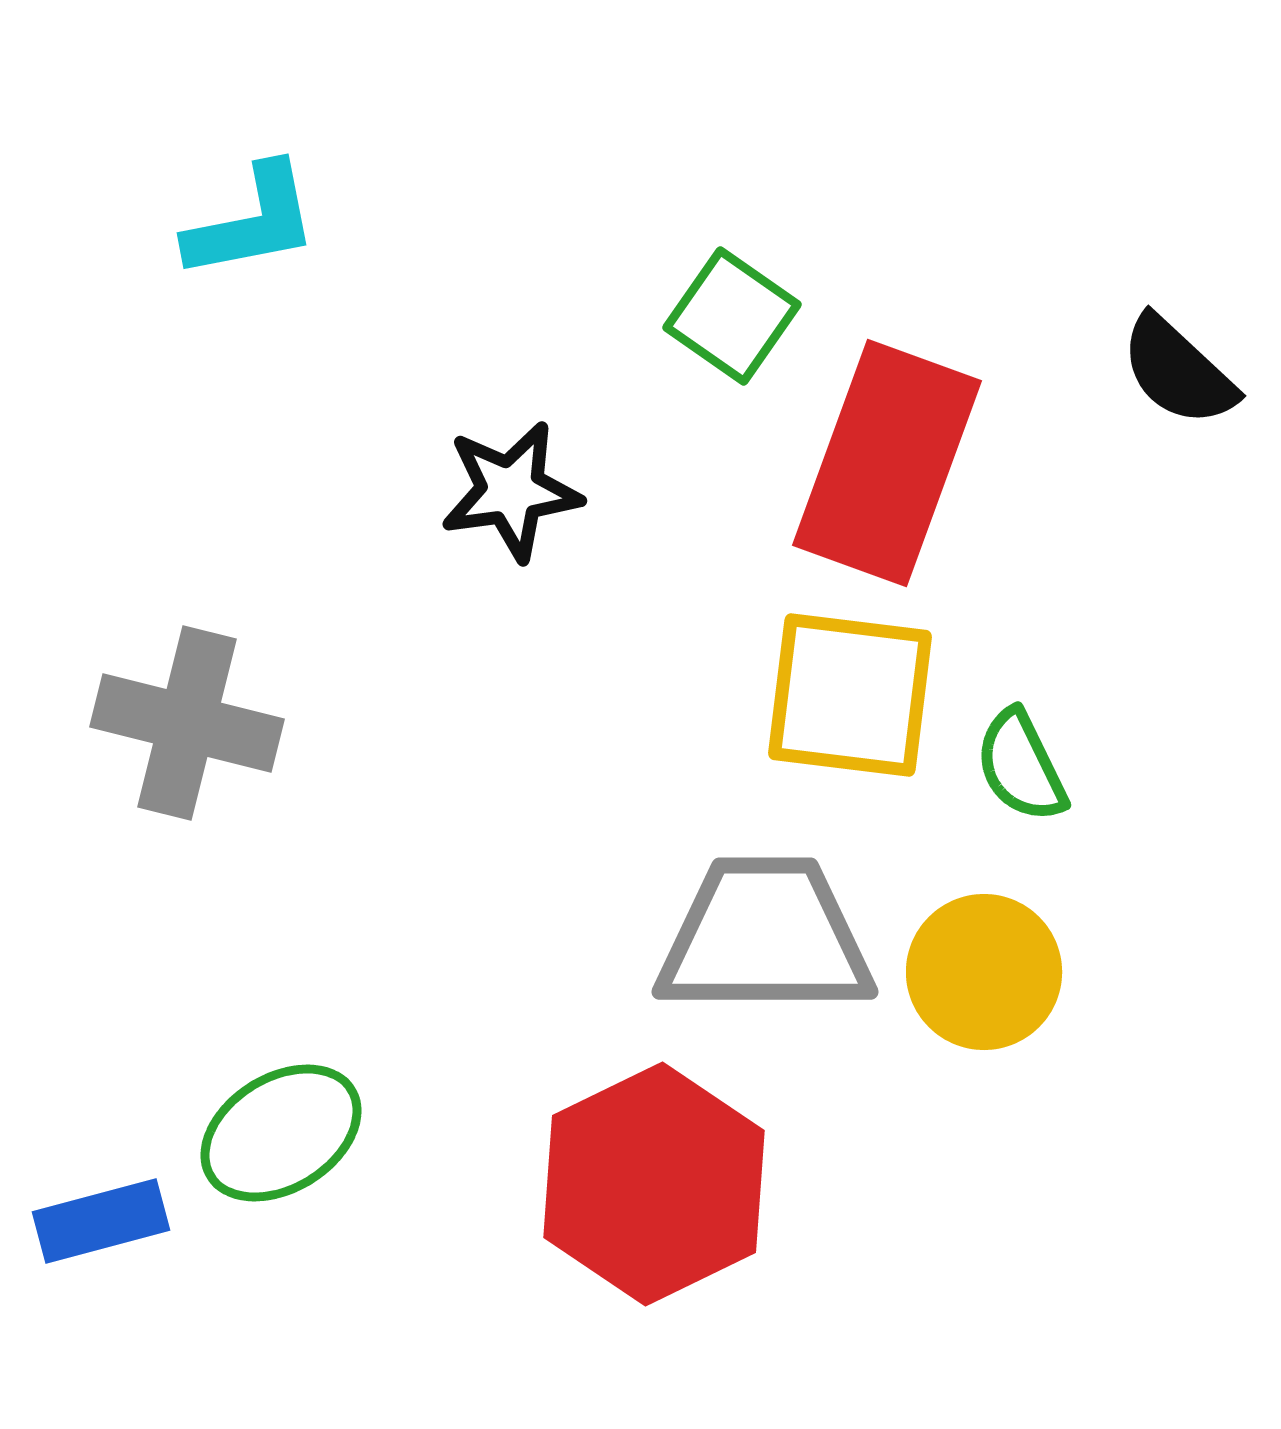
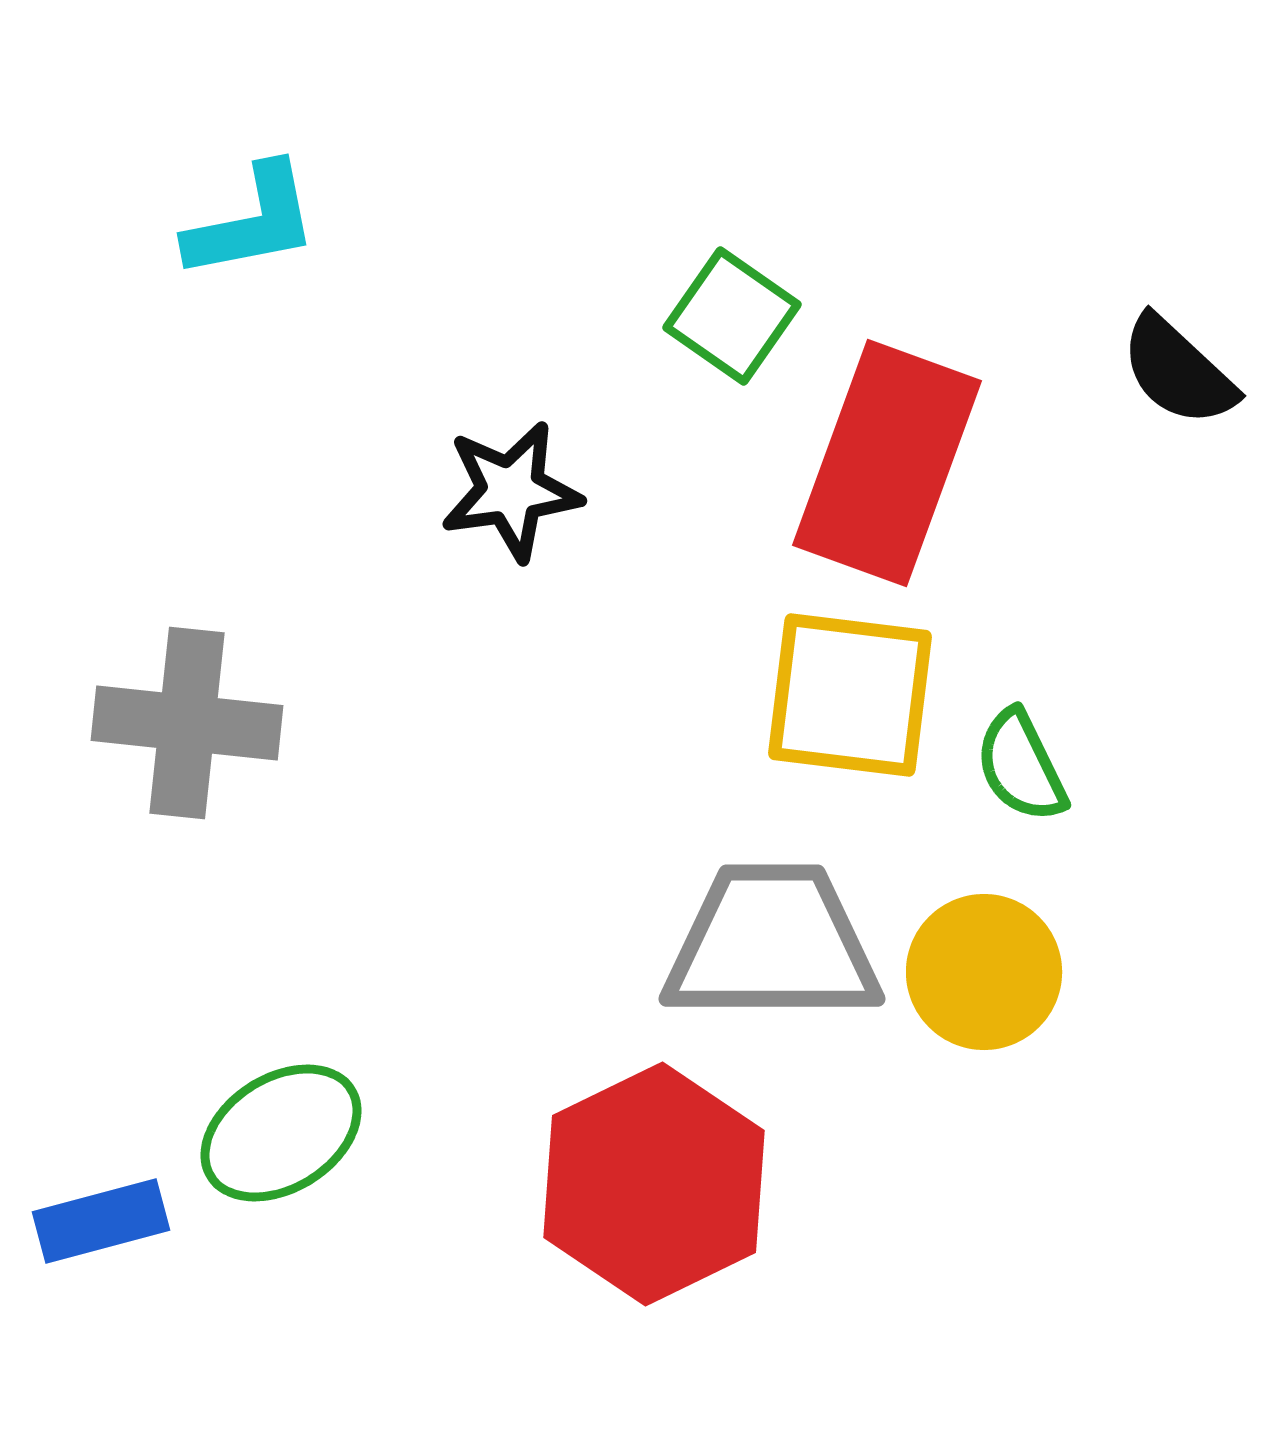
gray cross: rotated 8 degrees counterclockwise
gray trapezoid: moved 7 px right, 7 px down
